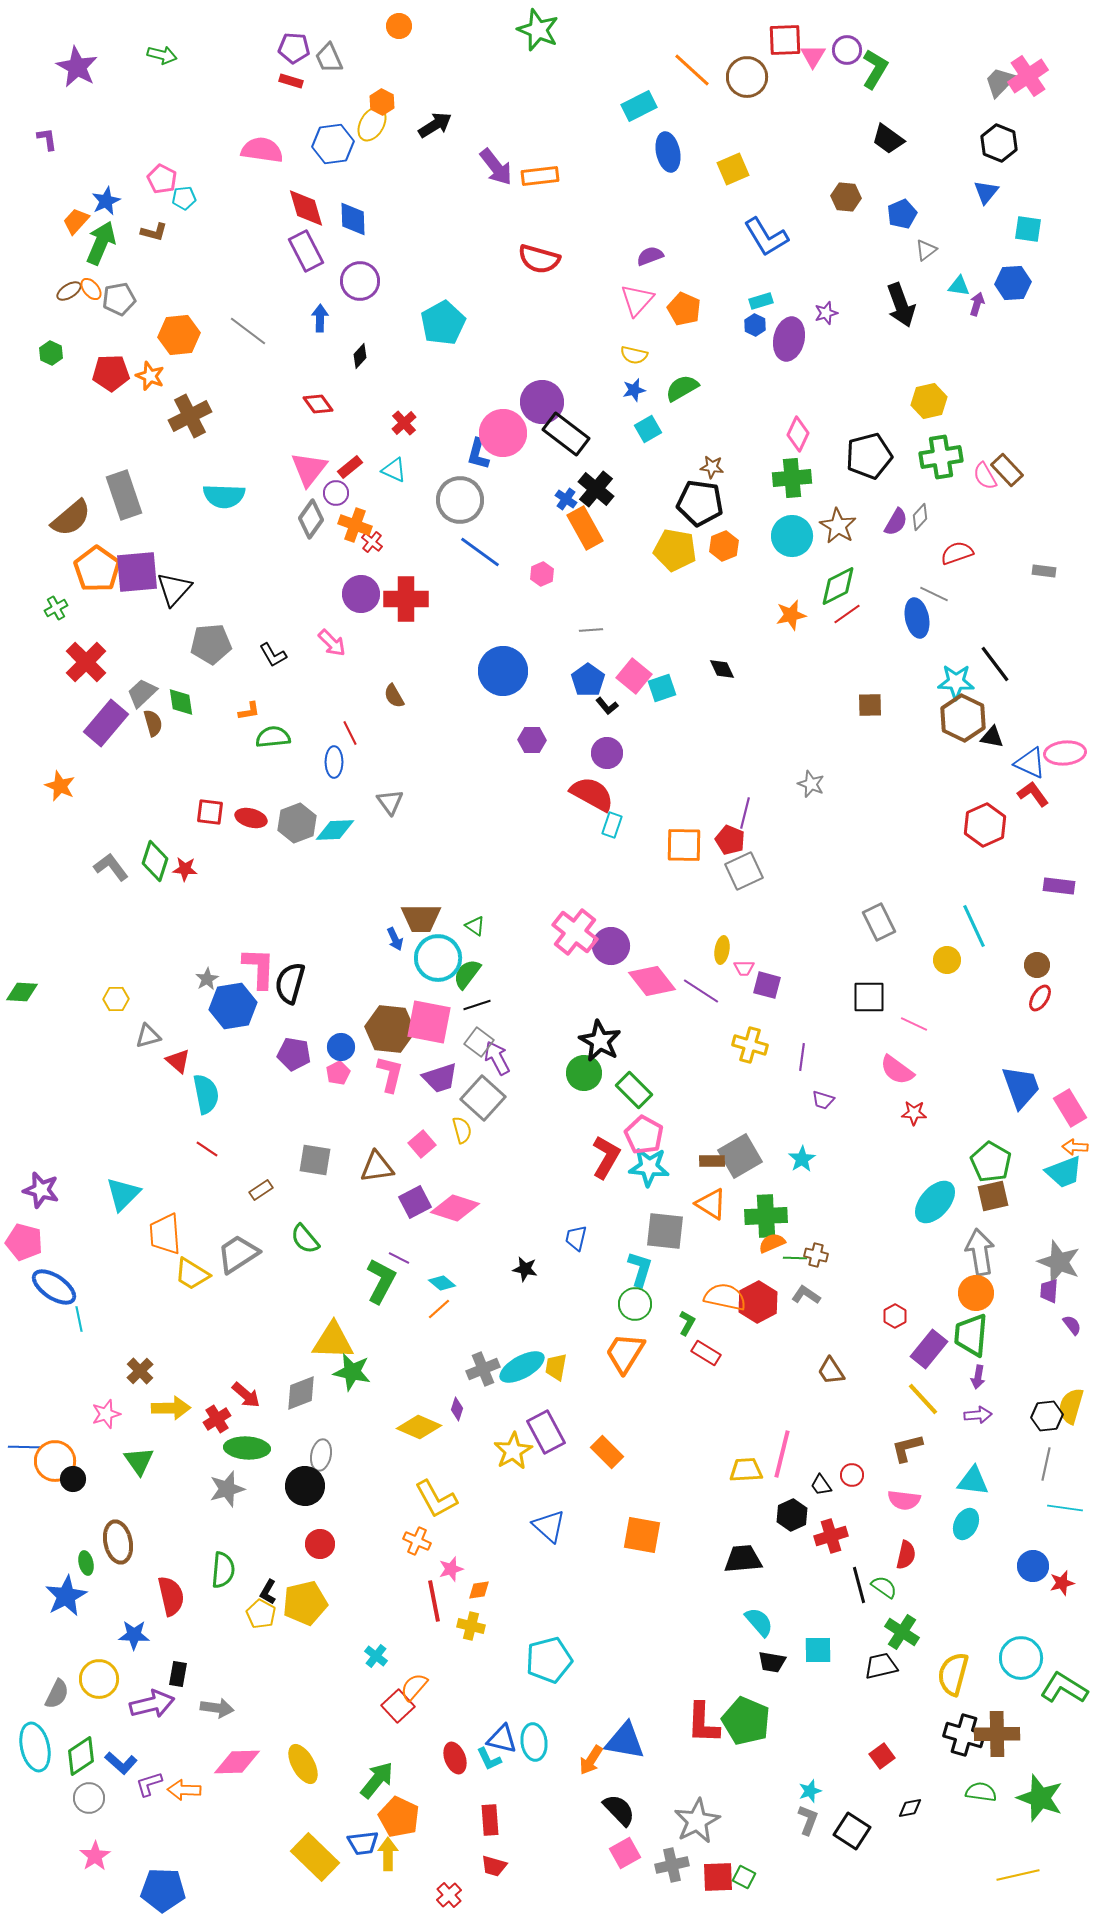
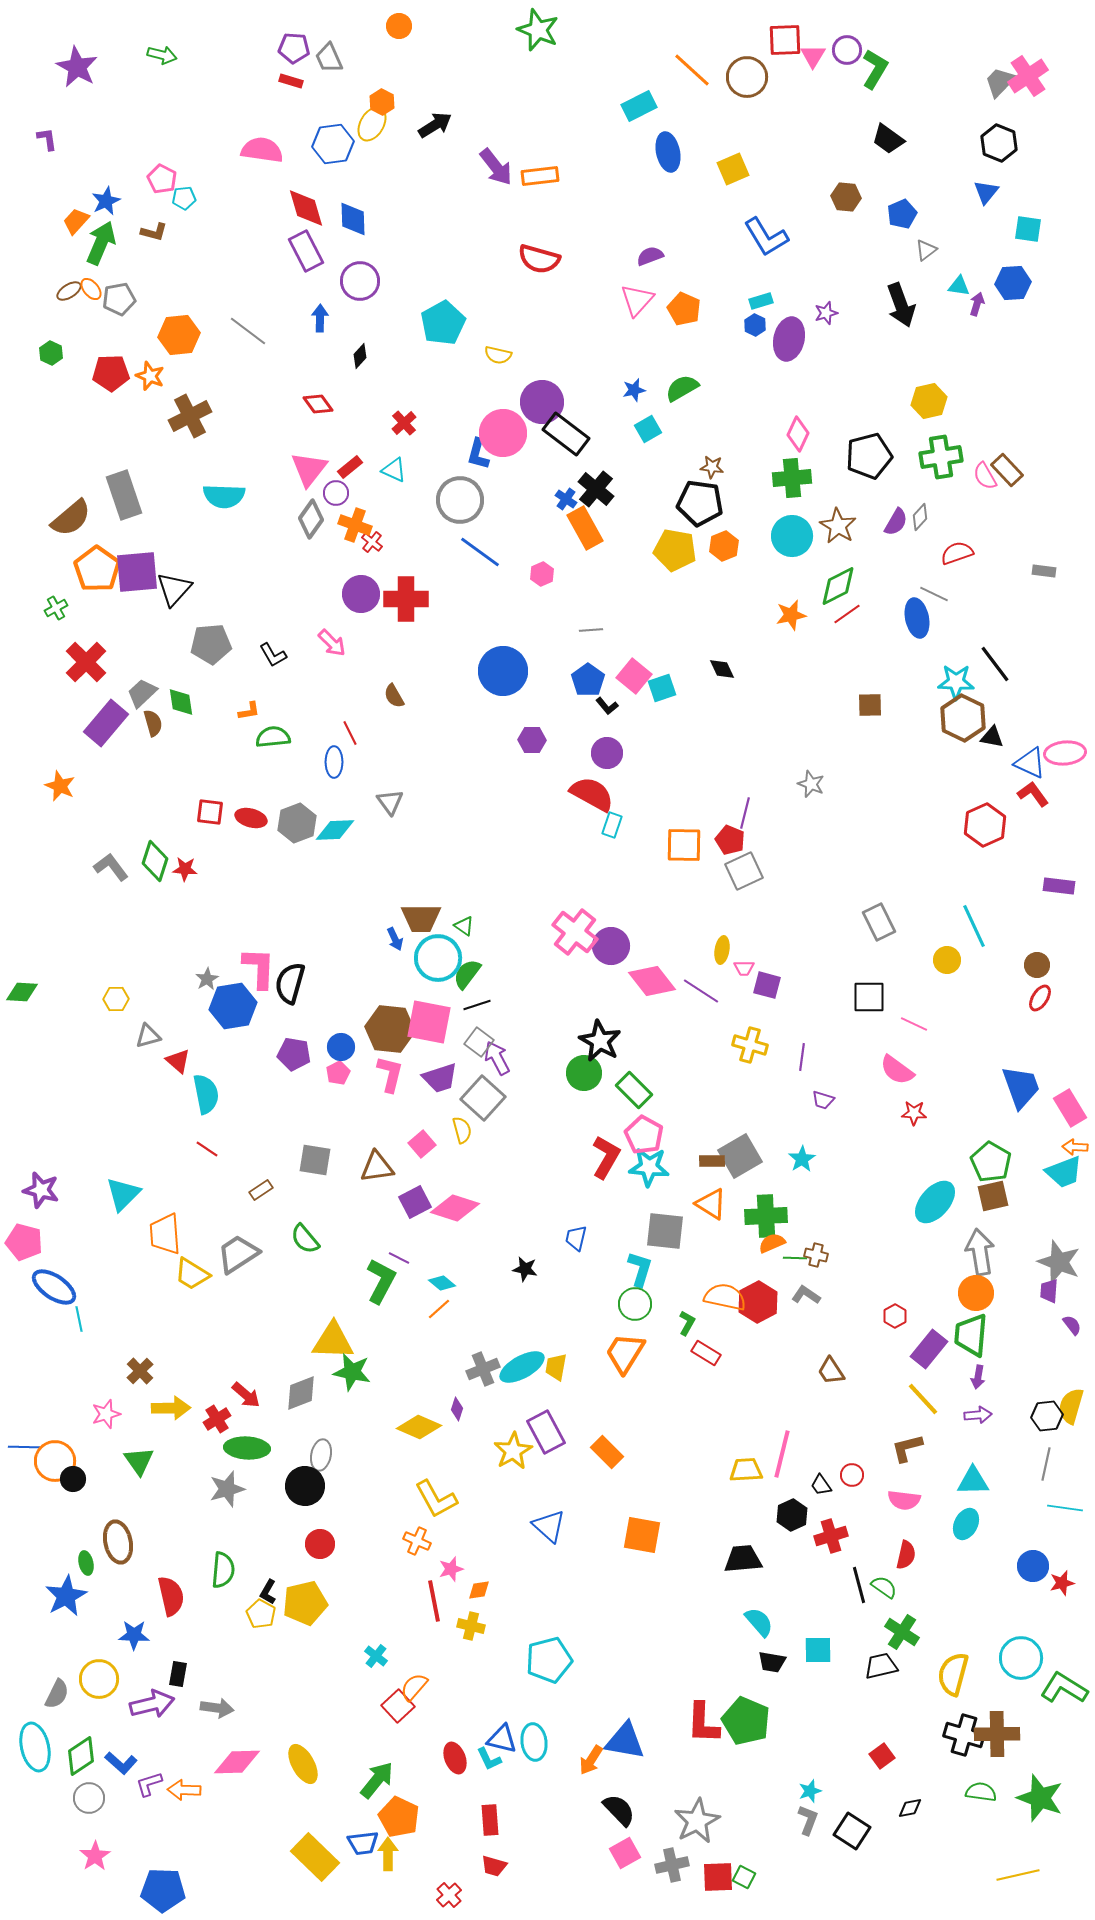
yellow semicircle at (634, 355): moved 136 px left
green triangle at (475, 926): moved 11 px left
cyan triangle at (973, 1481): rotated 8 degrees counterclockwise
